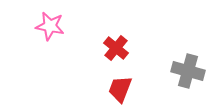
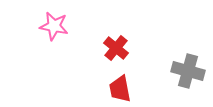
pink star: moved 4 px right
red trapezoid: rotated 32 degrees counterclockwise
